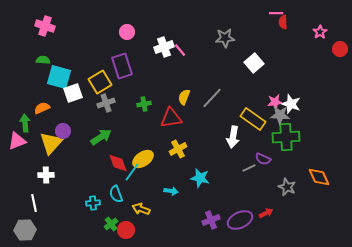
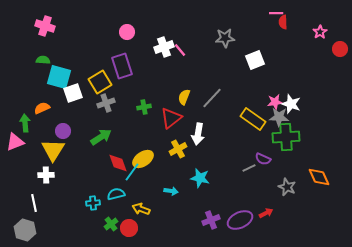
white square at (254, 63): moved 1 px right, 3 px up; rotated 18 degrees clockwise
green cross at (144, 104): moved 3 px down
gray star at (280, 115): moved 1 px left, 2 px down
red triangle at (171, 118): rotated 30 degrees counterclockwise
white arrow at (233, 137): moved 35 px left, 3 px up
pink triangle at (17, 141): moved 2 px left, 1 px down
yellow triangle at (51, 143): moved 2 px right, 7 px down; rotated 10 degrees counterclockwise
cyan semicircle at (116, 194): rotated 96 degrees clockwise
gray hexagon at (25, 230): rotated 20 degrees clockwise
red circle at (126, 230): moved 3 px right, 2 px up
